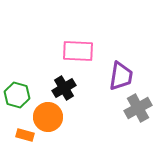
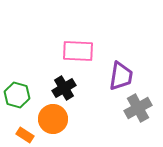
orange circle: moved 5 px right, 2 px down
orange rectangle: rotated 18 degrees clockwise
